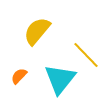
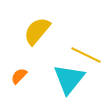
yellow line: rotated 20 degrees counterclockwise
cyan triangle: moved 9 px right
